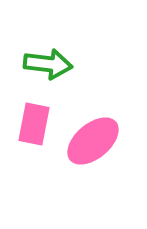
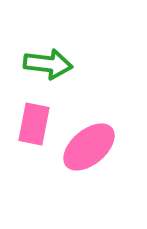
pink ellipse: moved 4 px left, 6 px down
